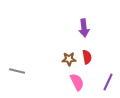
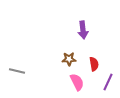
purple arrow: moved 1 px left, 2 px down
red semicircle: moved 7 px right, 7 px down
